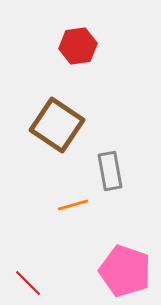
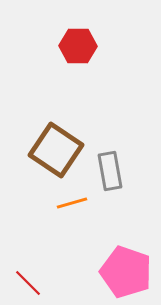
red hexagon: rotated 9 degrees clockwise
brown square: moved 1 px left, 25 px down
orange line: moved 1 px left, 2 px up
pink pentagon: moved 1 px right, 1 px down
